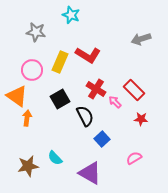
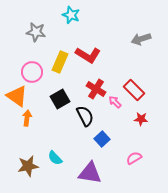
pink circle: moved 2 px down
purple triangle: rotated 20 degrees counterclockwise
